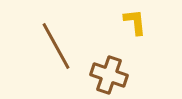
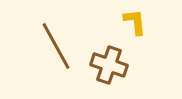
brown cross: moved 10 px up
